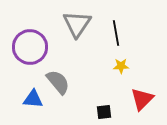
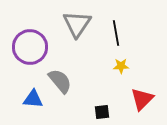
gray semicircle: moved 2 px right, 1 px up
black square: moved 2 px left
